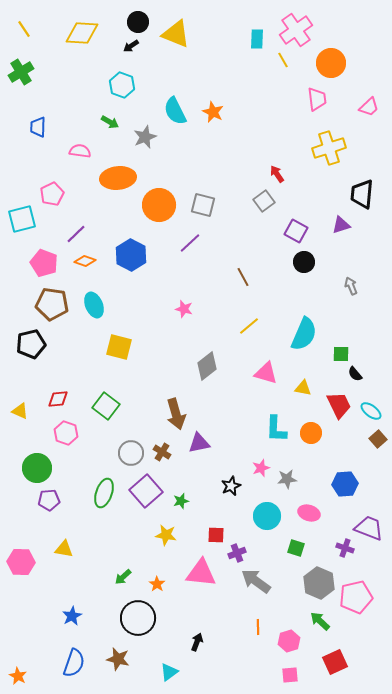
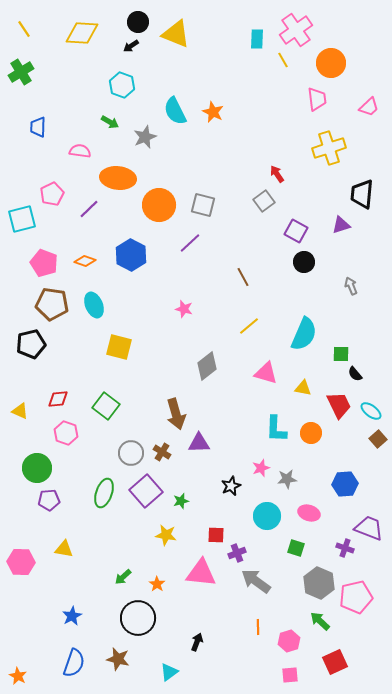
orange ellipse at (118, 178): rotated 12 degrees clockwise
purple line at (76, 234): moved 13 px right, 25 px up
purple triangle at (199, 443): rotated 10 degrees clockwise
